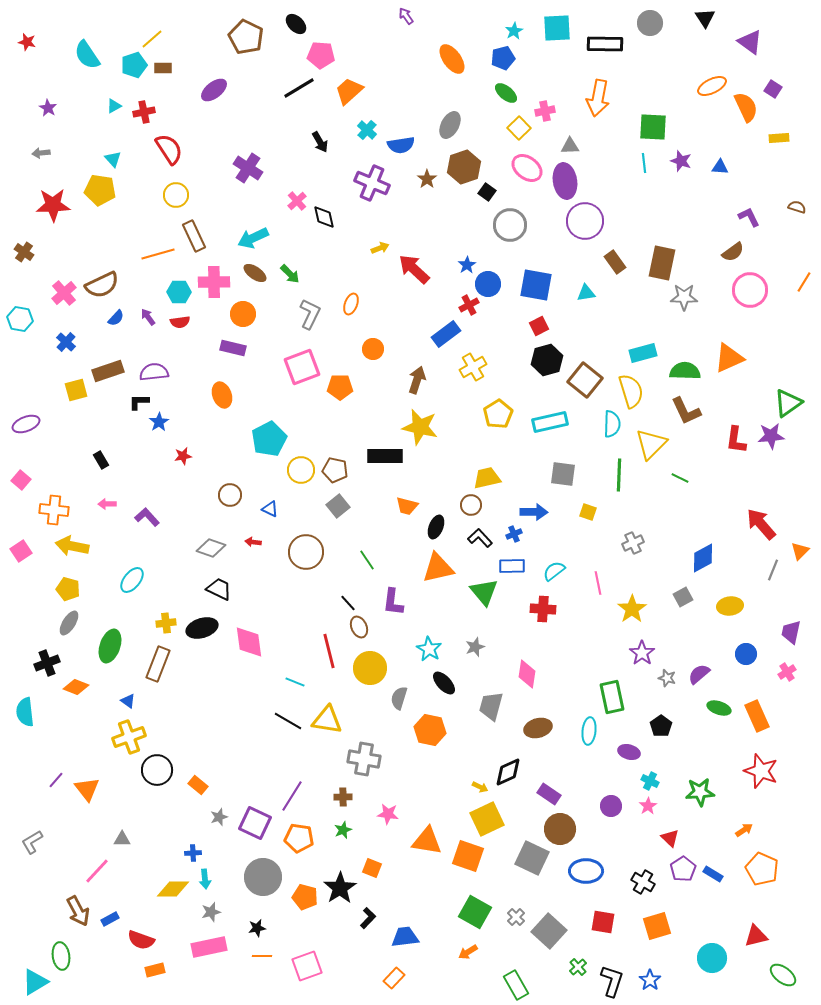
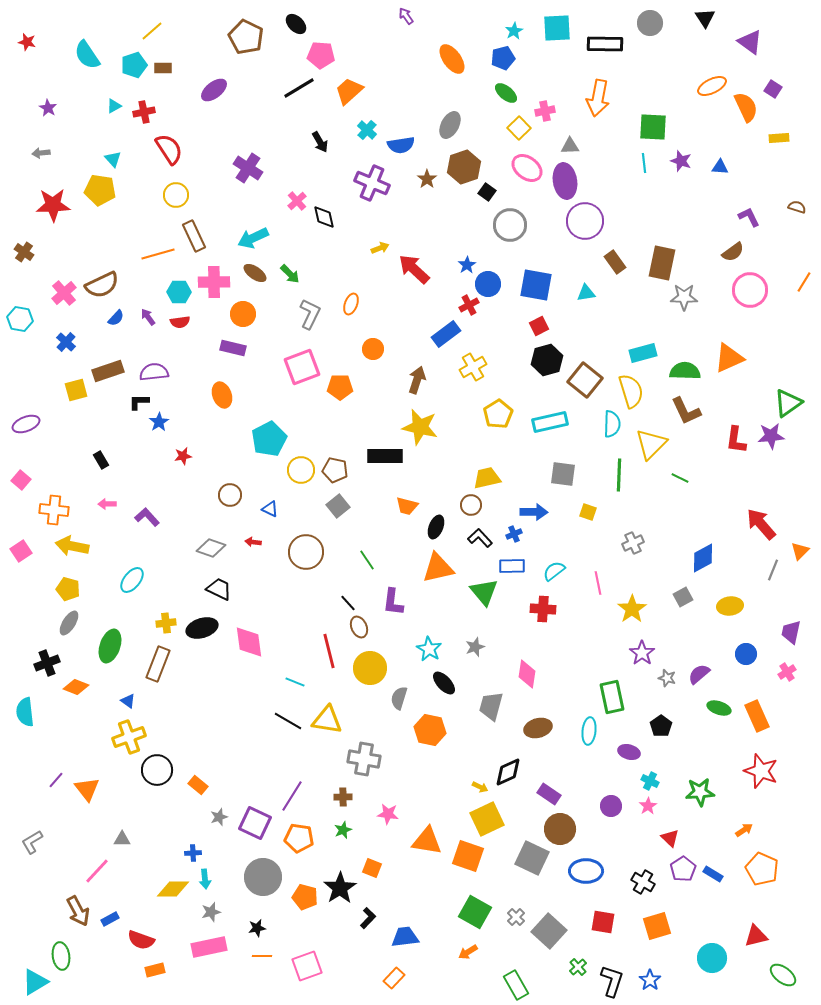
yellow line at (152, 39): moved 8 px up
